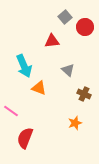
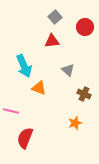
gray square: moved 10 px left
pink line: rotated 21 degrees counterclockwise
